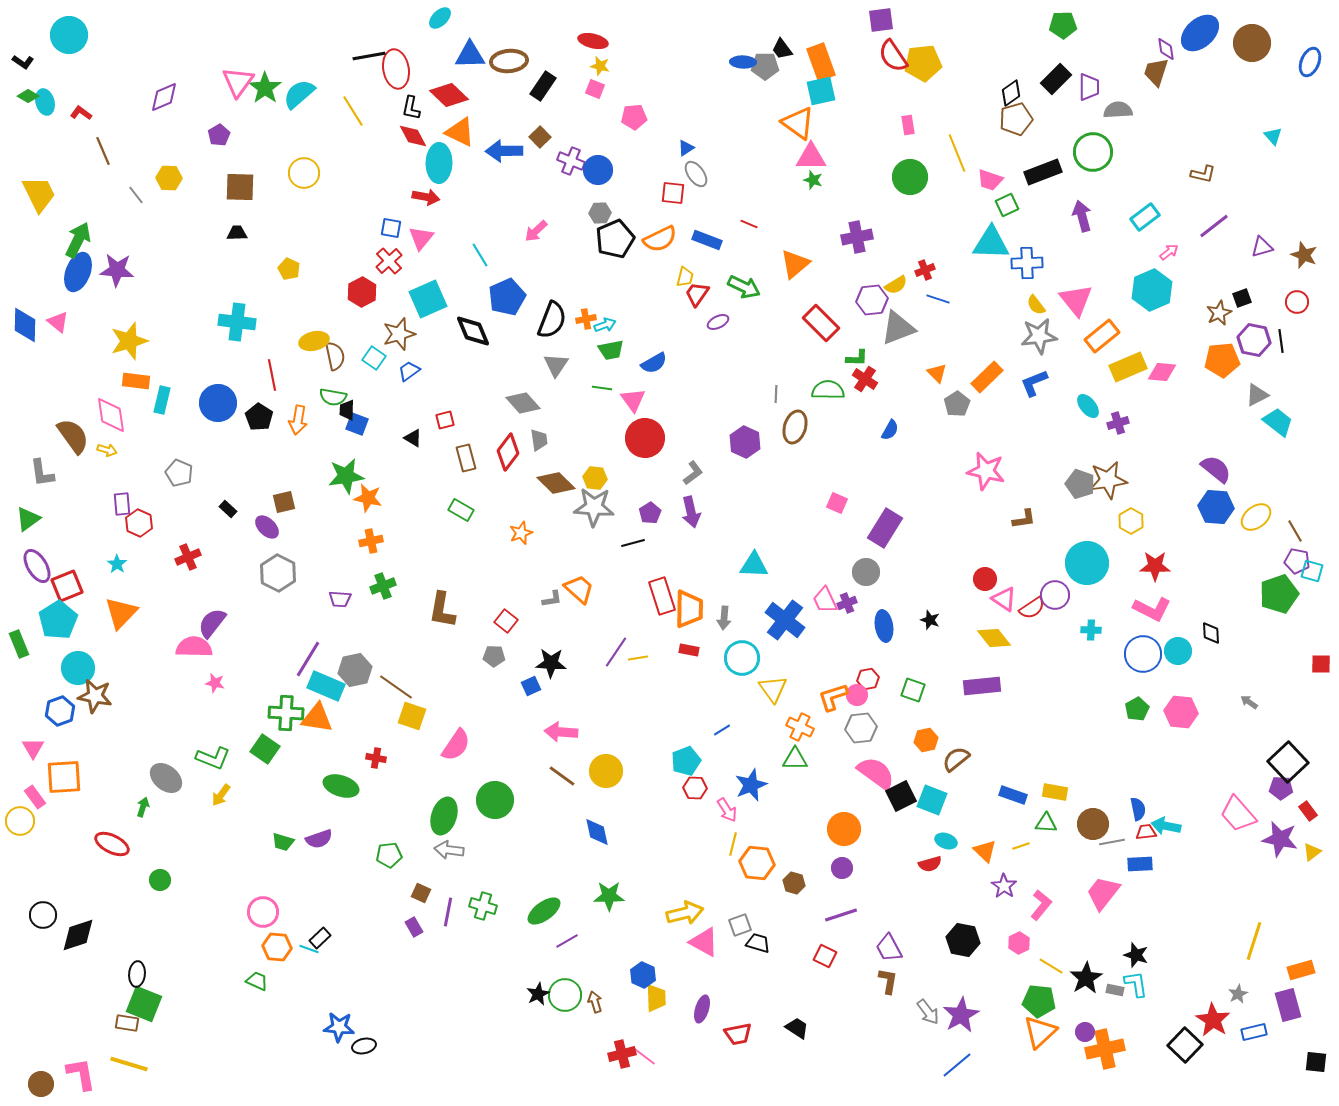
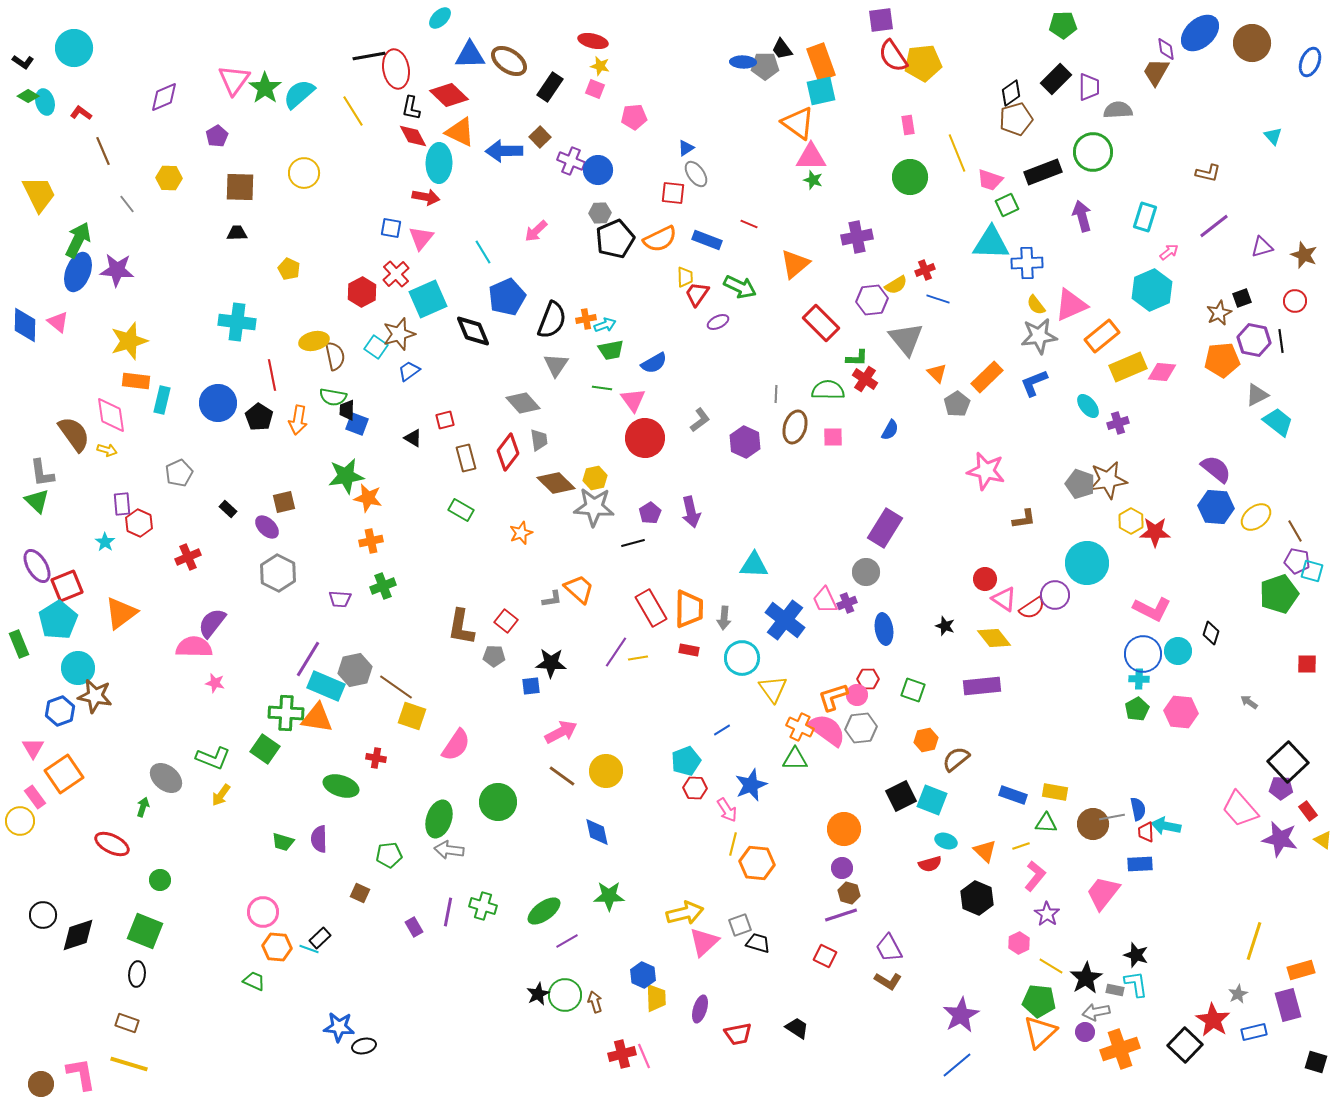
cyan circle at (69, 35): moved 5 px right, 13 px down
brown ellipse at (509, 61): rotated 39 degrees clockwise
brown trapezoid at (1156, 72): rotated 12 degrees clockwise
pink triangle at (238, 82): moved 4 px left, 2 px up
black rectangle at (543, 86): moved 7 px right, 1 px down
purple pentagon at (219, 135): moved 2 px left, 1 px down
brown L-shape at (1203, 174): moved 5 px right, 1 px up
gray line at (136, 195): moved 9 px left, 9 px down
cyan rectangle at (1145, 217): rotated 36 degrees counterclockwise
cyan line at (480, 255): moved 3 px right, 3 px up
red cross at (389, 261): moved 7 px right, 13 px down
yellow trapezoid at (685, 277): rotated 15 degrees counterclockwise
green arrow at (744, 287): moved 4 px left
pink triangle at (1076, 300): moved 5 px left, 5 px down; rotated 45 degrees clockwise
red circle at (1297, 302): moved 2 px left, 1 px up
gray triangle at (898, 328): moved 8 px right, 11 px down; rotated 48 degrees counterclockwise
cyan square at (374, 358): moved 2 px right, 11 px up
brown semicircle at (73, 436): moved 1 px right, 2 px up
gray pentagon at (179, 473): rotated 24 degrees clockwise
gray L-shape at (693, 473): moved 7 px right, 53 px up
yellow hexagon at (595, 478): rotated 20 degrees counterclockwise
pink square at (837, 503): moved 4 px left, 66 px up; rotated 25 degrees counterclockwise
green triangle at (28, 519): moved 9 px right, 18 px up; rotated 40 degrees counterclockwise
cyan star at (117, 564): moved 12 px left, 22 px up
red star at (1155, 566): moved 34 px up
red rectangle at (662, 596): moved 11 px left, 12 px down; rotated 12 degrees counterclockwise
brown L-shape at (442, 610): moved 19 px right, 17 px down
orange triangle at (121, 613): rotated 9 degrees clockwise
black star at (930, 620): moved 15 px right, 6 px down
blue ellipse at (884, 626): moved 3 px down
cyan cross at (1091, 630): moved 48 px right, 49 px down
black diamond at (1211, 633): rotated 20 degrees clockwise
red square at (1321, 664): moved 14 px left
red hexagon at (868, 679): rotated 10 degrees clockwise
blue square at (531, 686): rotated 18 degrees clockwise
pink arrow at (561, 732): rotated 148 degrees clockwise
pink semicircle at (876, 773): moved 49 px left, 43 px up
orange square at (64, 777): moved 3 px up; rotated 30 degrees counterclockwise
green circle at (495, 800): moved 3 px right, 2 px down
pink trapezoid at (1238, 814): moved 2 px right, 5 px up
green ellipse at (444, 816): moved 5 px left, 3 px down
red trapezoid at (1146, 832): rotated 85 degrees counterclockwise
purple semicircle at (319, 839): rotated 108 degrees clockwise
gray line at (1112, 842): moved 25 px up
yellow triangle at (1312, 852): moved 11 px right, 12 px up; rotated 48 degrees counterclockwise
brown hexagon at (794, 883): moved 55 px right, 10 px down
purple star at (1004, 886): moved 43 px right, 28 px down
brown square at (421, 893): moved 61 px left
pink L-shape at (1041, 905): moved 6 px left, 29 px up
black hexagon at (963, 940): moved 14 px right, 42 px up; rotated 12 degrees clockwise
pink triangle at (704, 942): rotated 48 degrees clockwise
green trapezoid at (257, 981): moved 3 px left
brown L-shape at (888, 981): rotated 112 degrees clockwise
green square at (144, 1004): moved 1 px right, 73 px up
purple ellipse at (702, 1009): moved 2 px left
gray arrow at (928, 1012): moved 168 px right; rotated 116 degrees clockwise
brown rectangle at (127, 1023): rotated 10 degrees clockwise
orange cross at (1105, 1049): moved 15 px right; rotated 6 degrees counterclockwise
pink line at (644, 1056): rotated 30 degrees clockwise
black square at (1316, 1062): rotated 10 degrees clockwise
